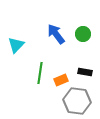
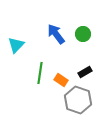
black rectangle: rotated 40 degrees counterclockwise
orange rectangle: rotated 56 degrees clockwise
gray hexagon: moved 1 px right, 1 px up; rotated 12 degrees clockwise
